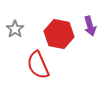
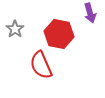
purple arrow: moved 13 px up
red semicircle: moved 3 px right
